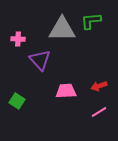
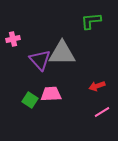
gray triangle: moved 24 px down
pink cross: moved 5 px left; rotated 16 degrees counterclockwise
red arrow: moved 2 px left
pink trapezoid: moved 15 px left, 3 px down
green square: moved 13 px right, 1 px up
pink line: moved 3 px right
